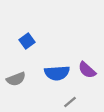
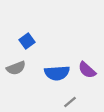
gray semicircle: moved 11 px up
